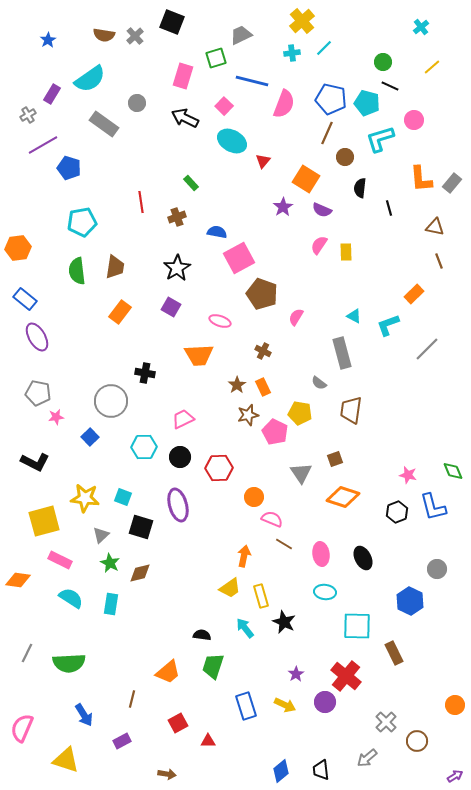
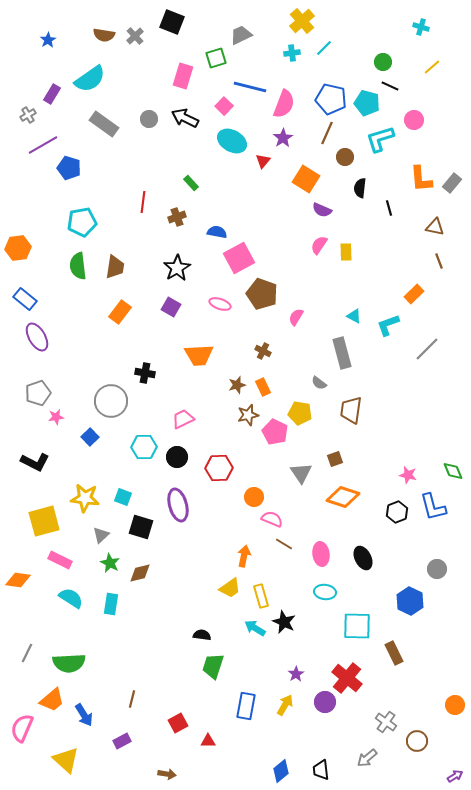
cyan cross at (421, 27): rotated 35 degrees counterclockwise
blue line at (252, 81): moved 2 px left, 6 px down
gray circle at (137, 103): moved 12 px right, 16 px down
red line at (141, 202): moved 2 px right; rotated 15 degrees clockwise
purple star at (283, 207): moved 69 px up
green semicircle at (77, 271): moved 1 px right, 5 px up
pink ellipse at (220, 321): moved 17 px up
brown star at (237, 385): rotated 18 degrees clockwise
gray pentagon at (38, 393): rotated 30 degrees counterclockwise
black circle at (180, 457): moved 3 px left
cyan arrow at (245, 628): moved 10 px right; rotated 20 degrees counterclockwise
orange trapezoid at (168, 672): moved 116 px left, 28 px down
red cross at (346, 676): moved 1 px right, 2 px down
yellow arrow at (285, 705): rotated 85 degrees counterclockwise
blue rectangle at (246, 706): rotated 28 degrees clockwise
gray cross at (386, 722): rotated 10 degrees counterclockwise
yellow triangle at (66, 760): rotated 24 degrees clockwise
